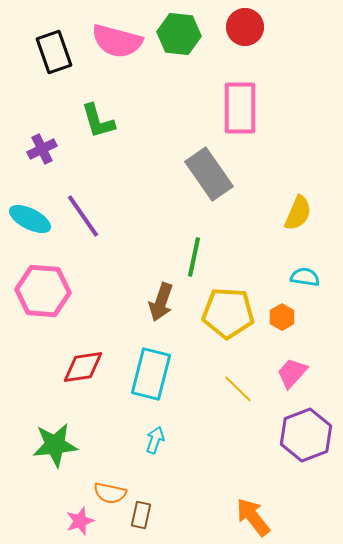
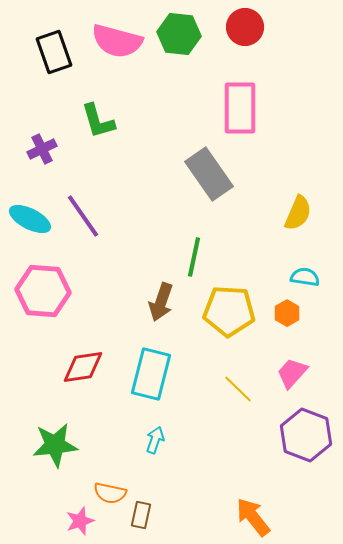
yellow pentagon: moved 1 px right, 2 px up
orange hexagon: moved 5 px right, 4 px up
purple hexagon: rotated 18 degrees counterclockwise
